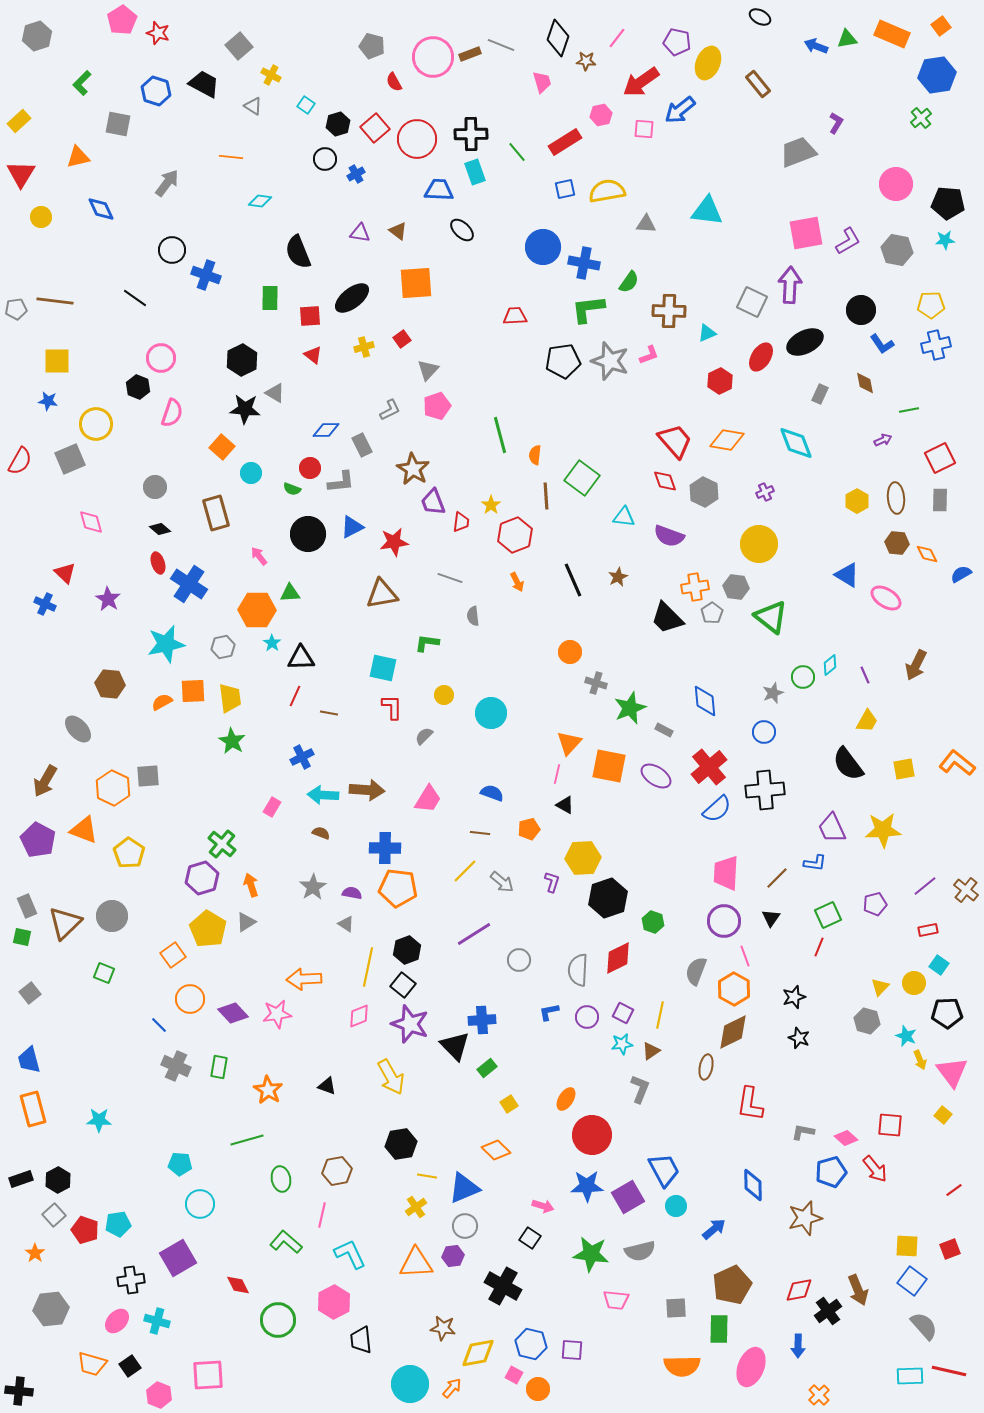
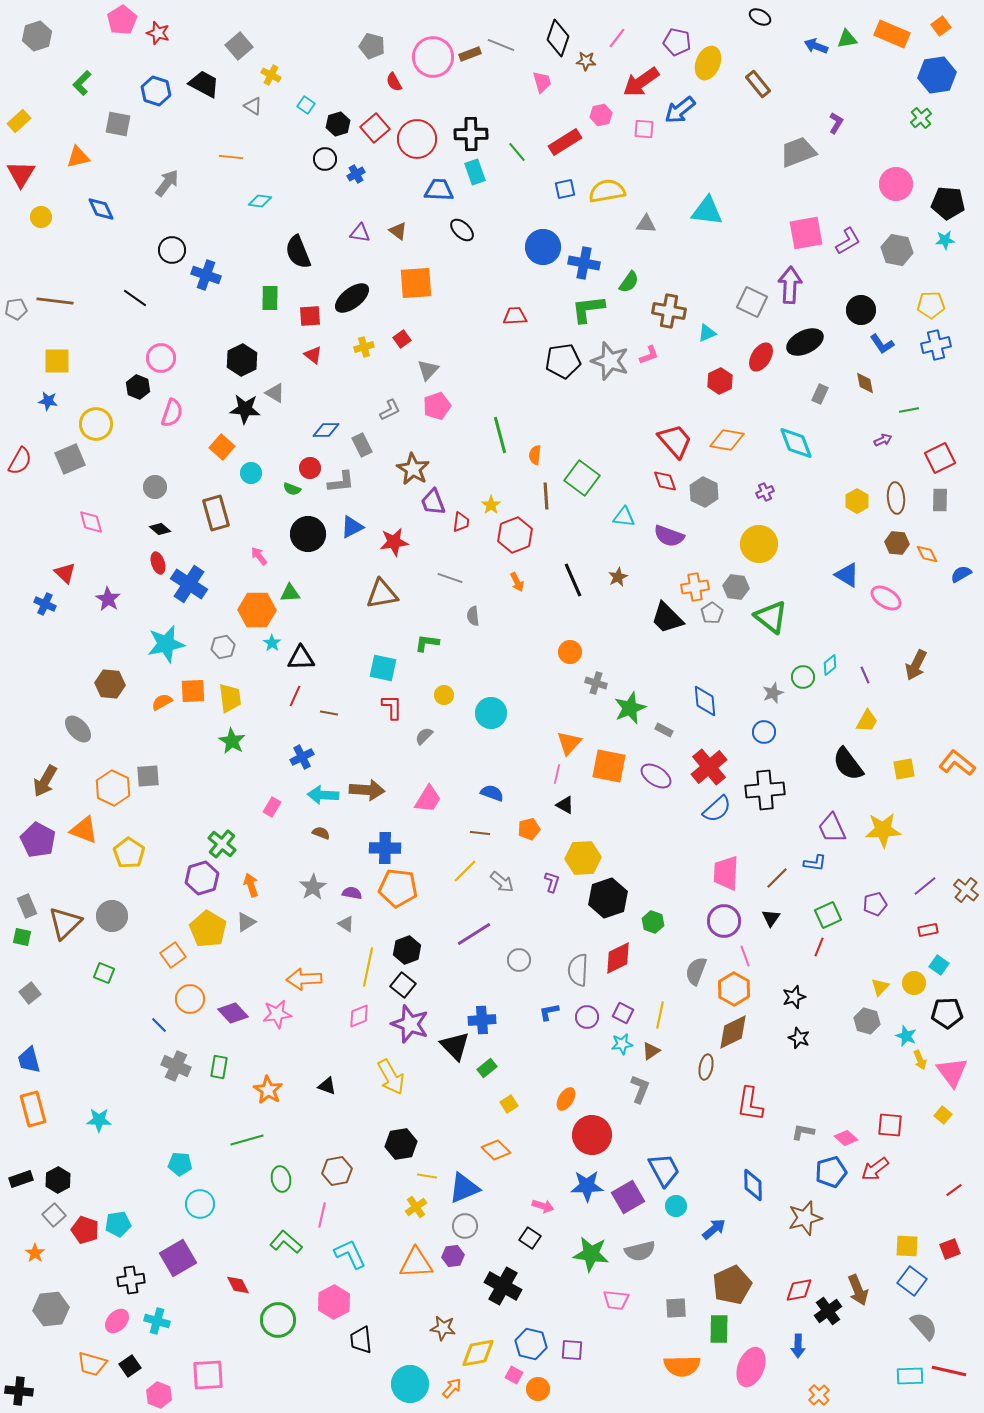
brown cross at (669, 311): rotated 8 degrees clockwise
red arrow at (875, 1169): rotated 92 degrees clockwise
